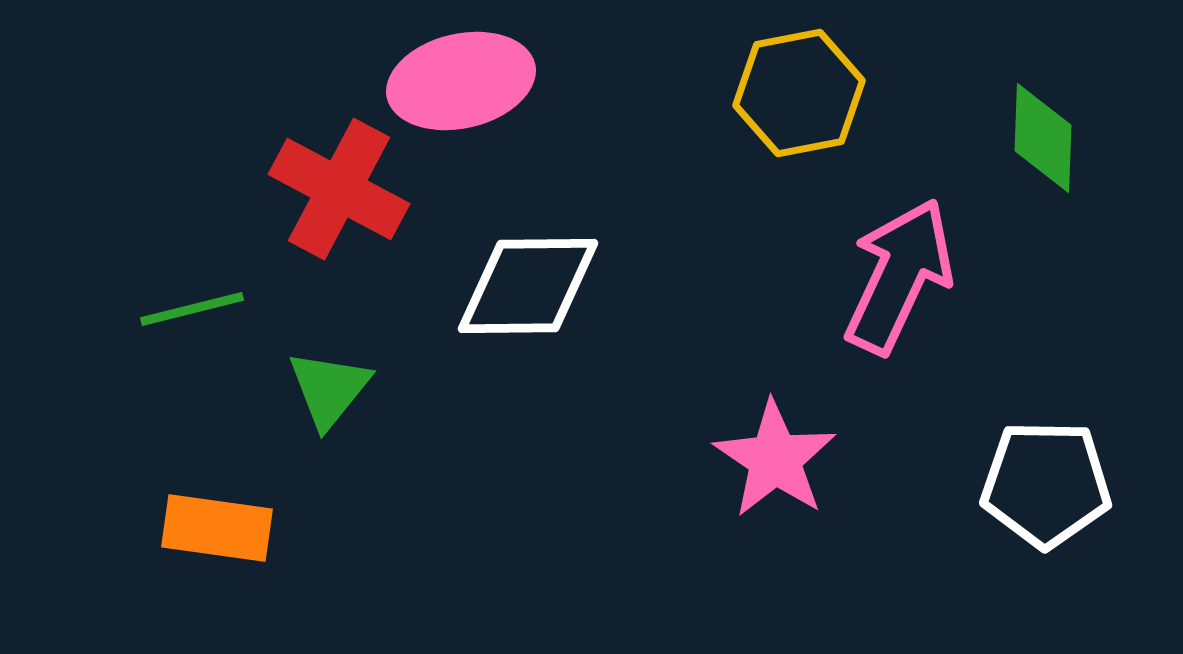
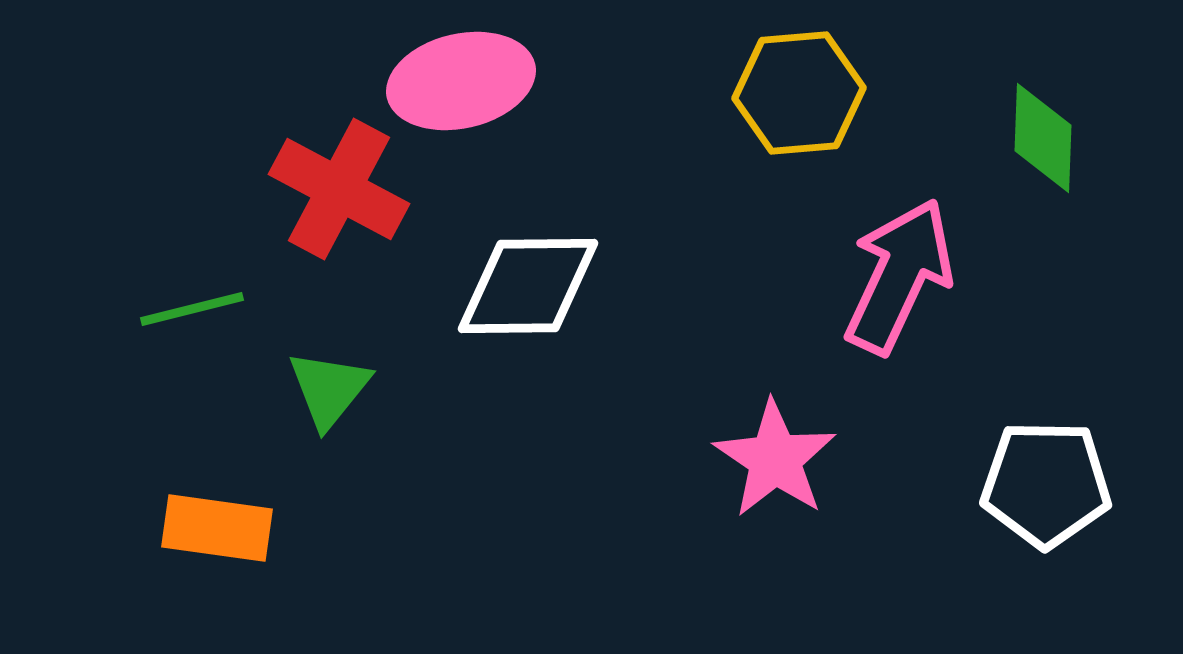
yellow hexagon: rotated 6 degrees clockwise
